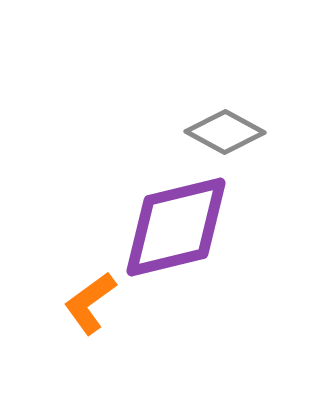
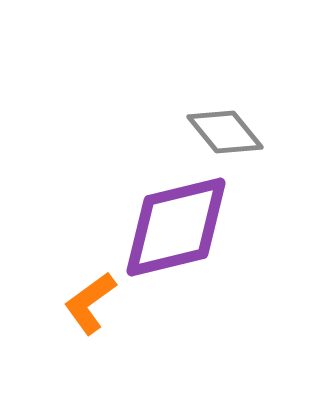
gray diamond: rotated 22 degrees clockwise
